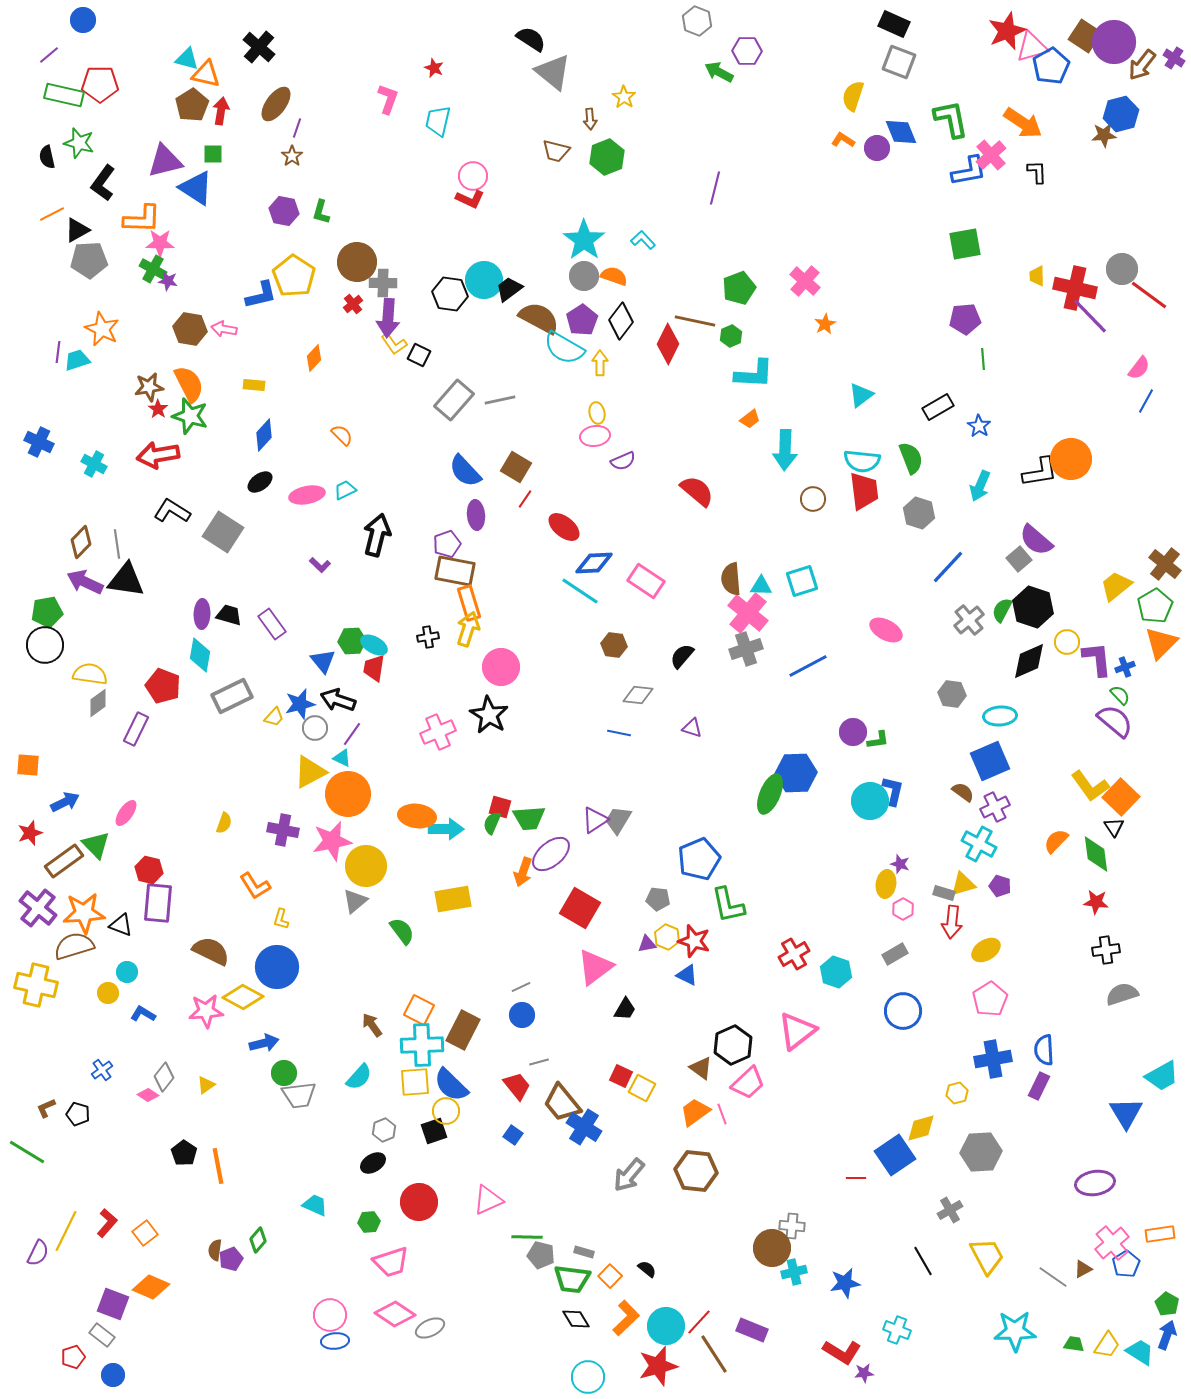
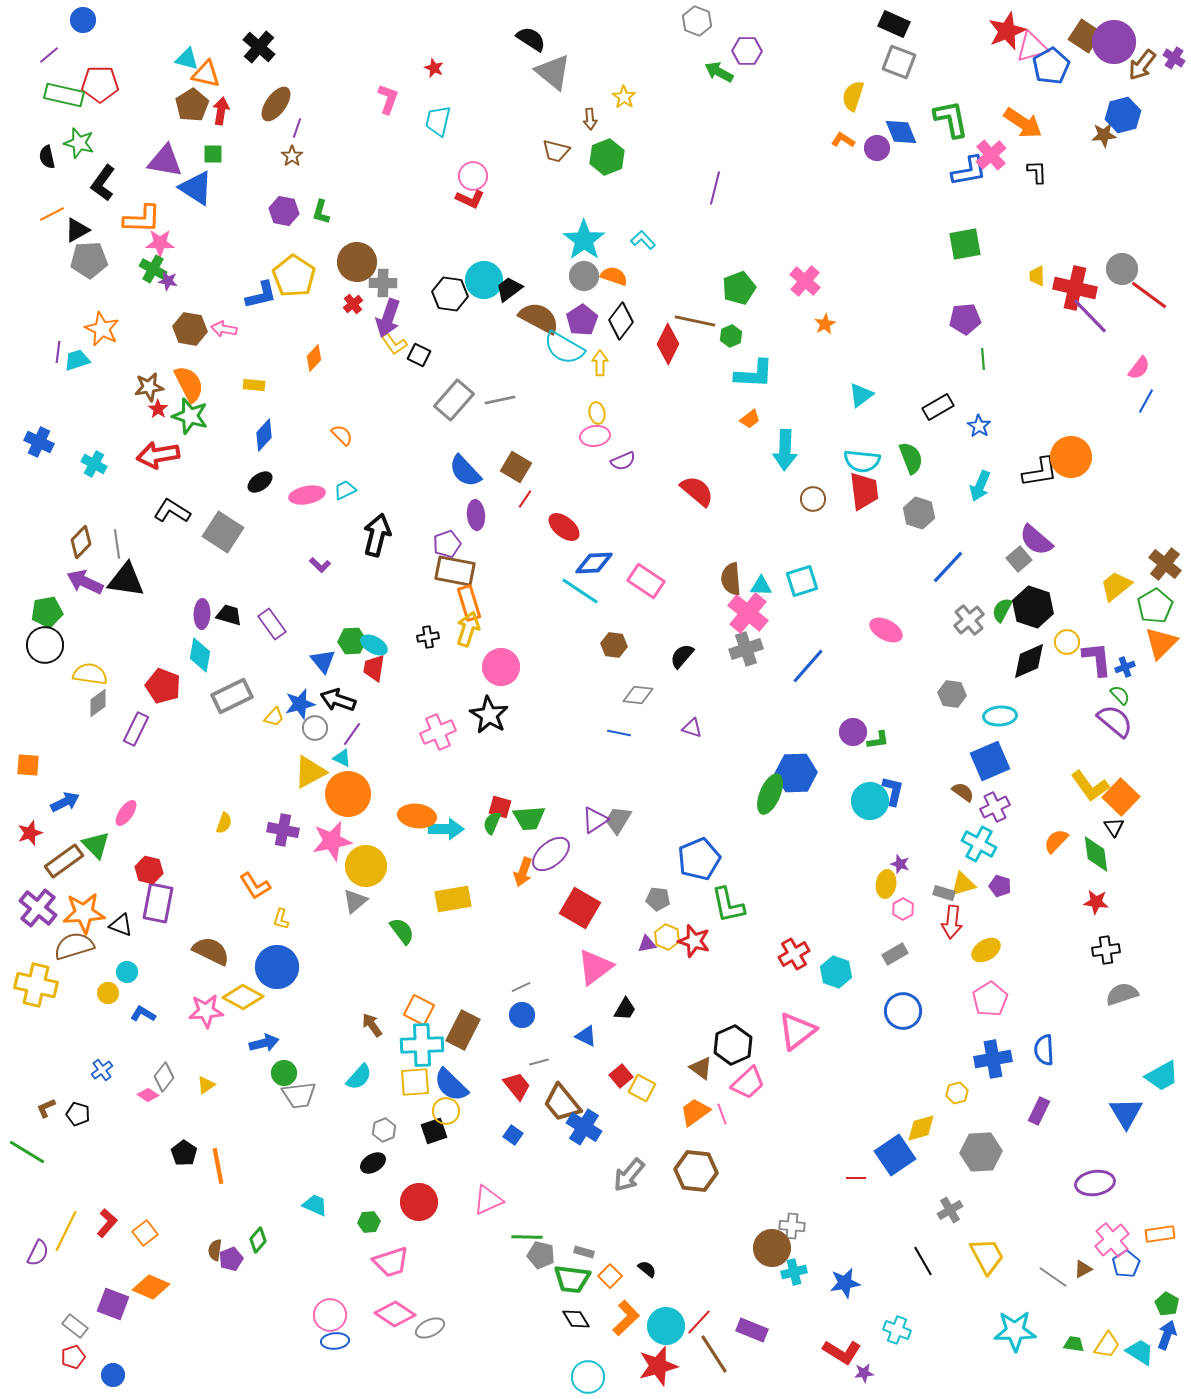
blue hexagon at (1121, 114): moved 2 px right, 1 px down
purple triangle at (165, 161): rotated 24 degrees clockwise
purple arrow at (388, 318): rotated 15 degrees clockwise
orange circle at (1071, 459): moved 2 px up
blue line at (808, 666): rotated 21 degrees counterclockwise
purple rectangle at (158, 903): rotated 6 degrees clockwise
blue triangle at (687, 975): moved 101 px left, 61 px down
red square at (621, 1076): rotated 25 degrees clockwise
purple rectangle at (1039, 1086): moved 25 px down
pink cross at (1112, 1243): moved 3 px up
gray rectangle at (102, 1335): moved 27 px left, 9 px up
